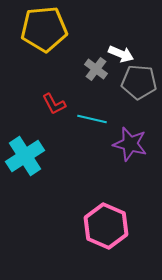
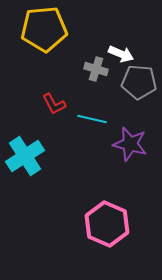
gray cross: rotated 20 degrees counterclockwise
pink hexagon: moved 1 px right, 2 px up
